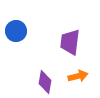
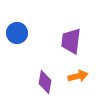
blue circle: moved 1 px right, 2 px down
purple trapezoid: moved 1 px right, 1 px up
